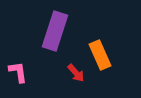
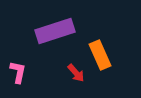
purple rectangle: rotated 54 degrees clockwise
pink L-shape: rotated 20 degrees clockwise
